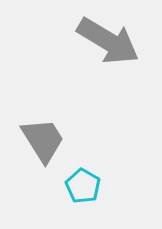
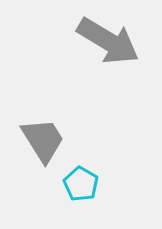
cyan pentagon: moved 2 px left, 2 px up
